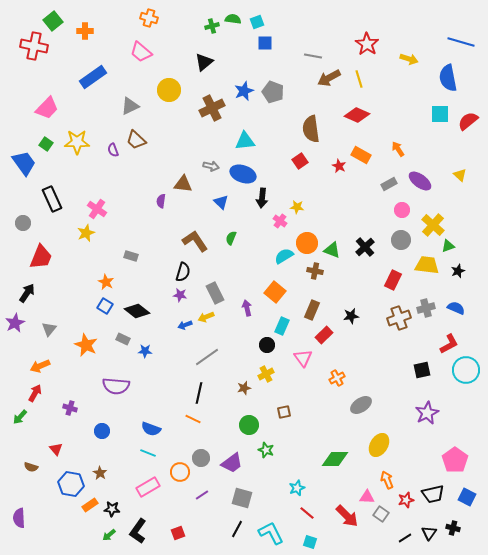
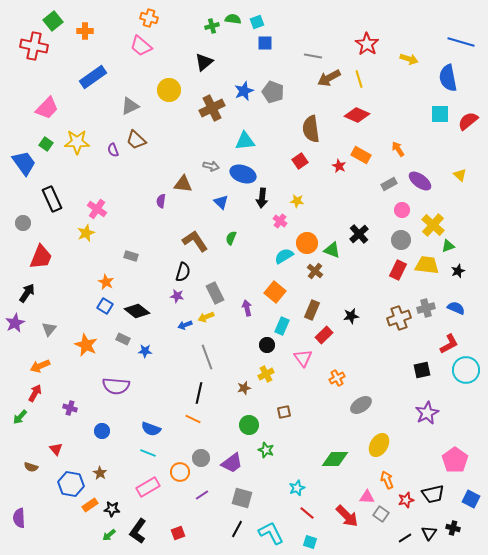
pink trapezoid at (141, 52): moved 6 px up
yellow star at (297, 207): moved 6 px up
black cross at (365, 247): moved 6 px left, 13 px up
brown cross at (315, 271): rotated 28 degrees clockwise
red rectangle at (393, 280): moved 5 px right, 10 px up
purple star at (180, 295): moved 3 px left, 1 px down
gray line at (207, 357): rotated 75 degrees counterclockwise
blue square at (467, 497): moved 4 px right, 2 px down
